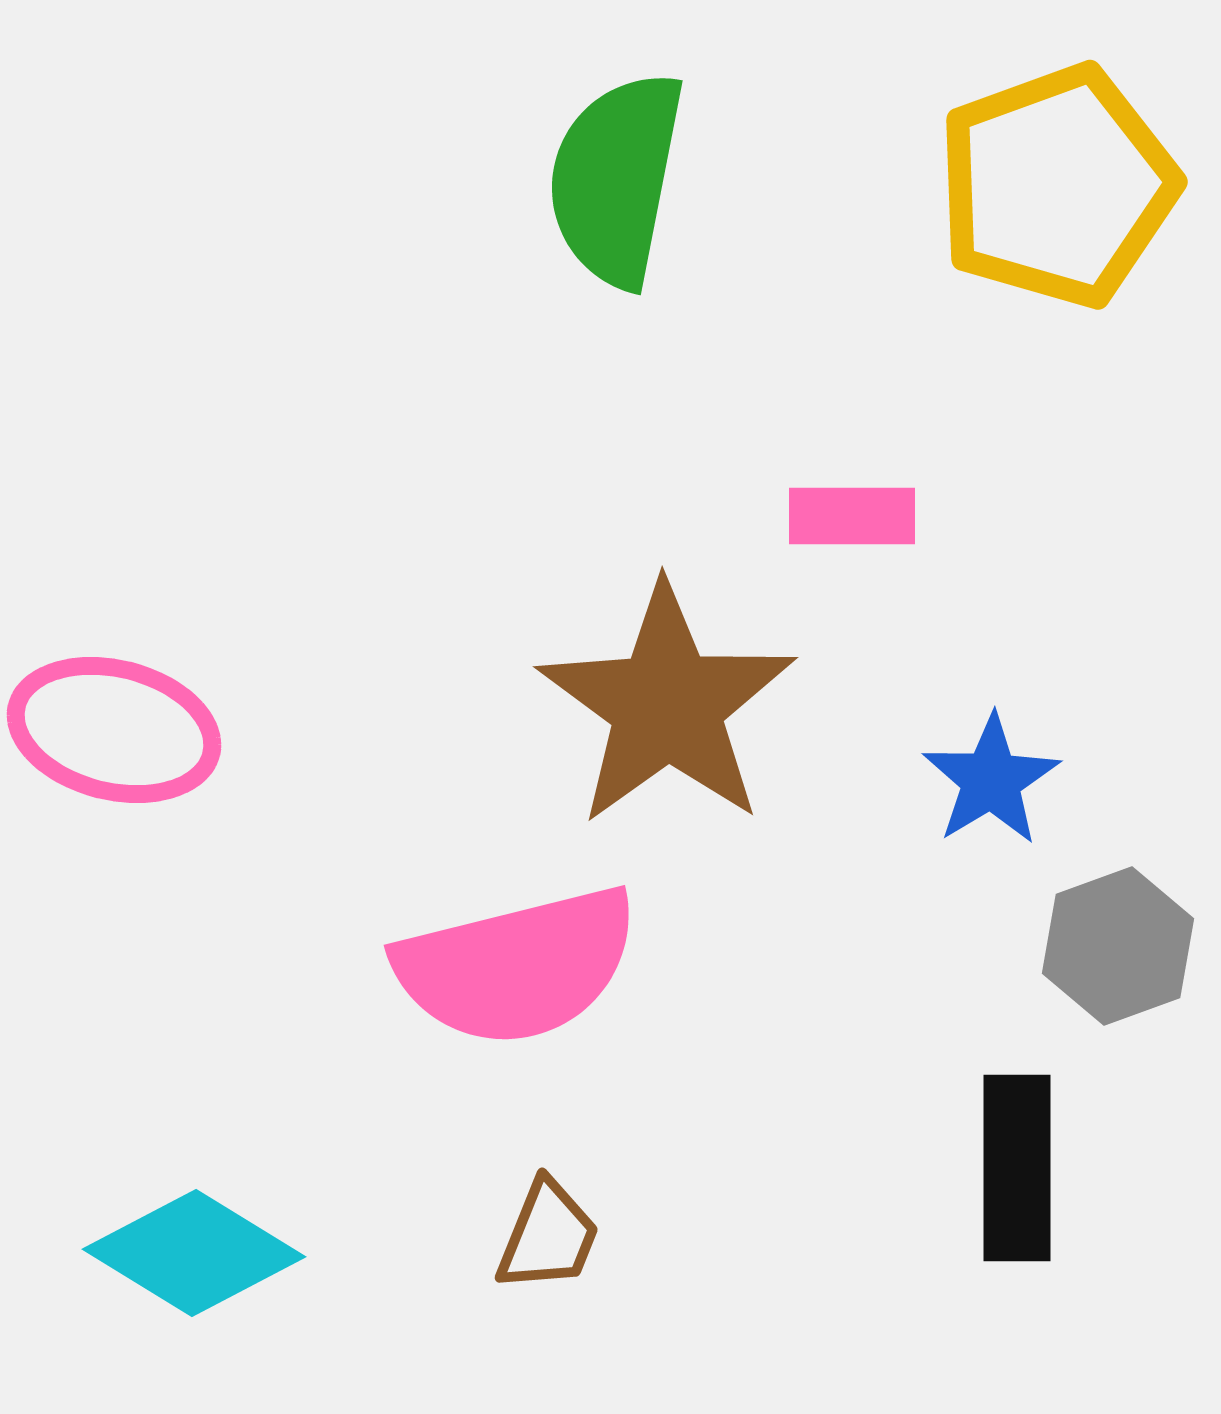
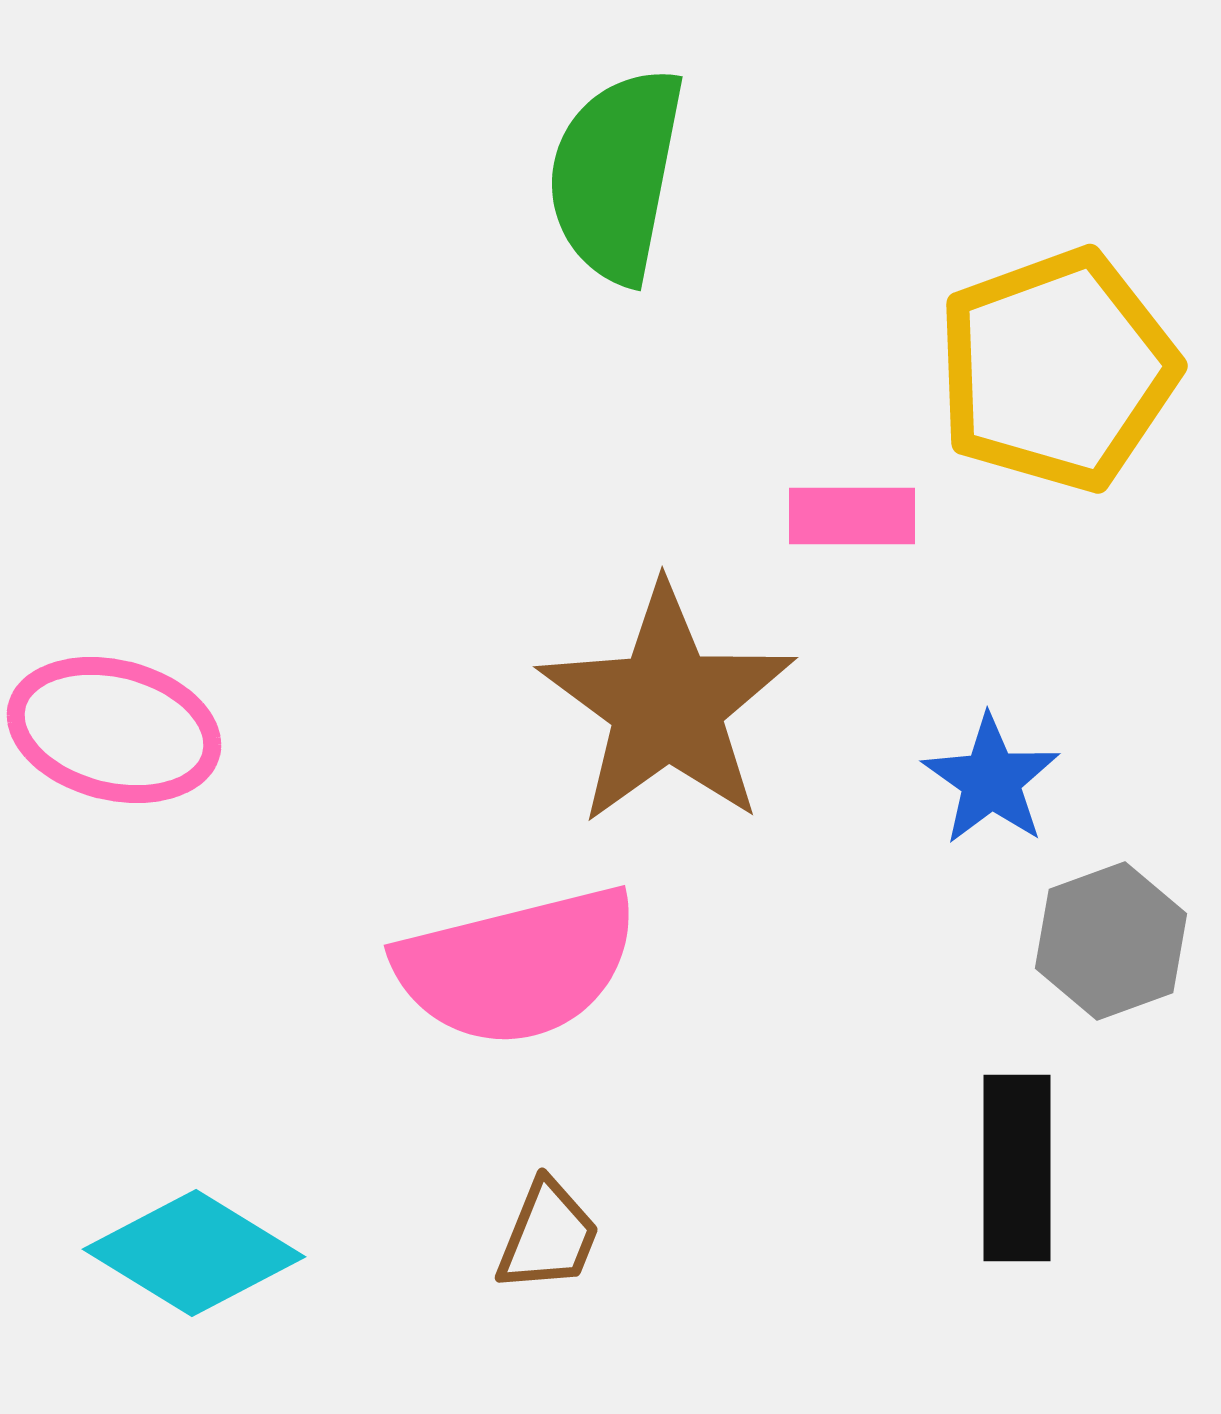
green semicircle: moved 4 px up
yellow pentagon: moved 184 px down
blue star: rotated 6 degrees counterclockwise
gray hexagon: moved 7 px left, 5 px up
